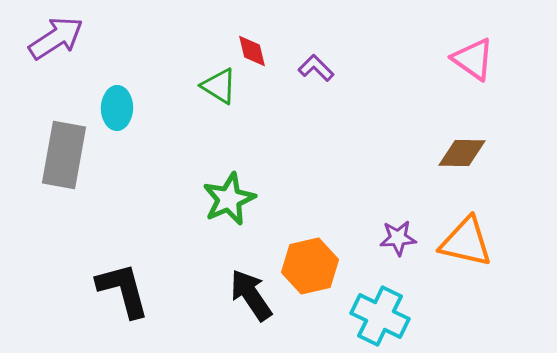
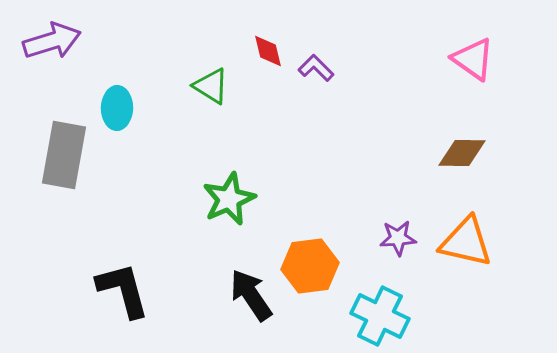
purple arrow: moved 4 px left, 3 px down; rotated 16 degrees clockwise
red diamond: moved 16 px right
green triangle: moved 8 px left
orange hexagon: rotated 6 degrees clockwise
